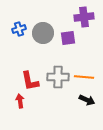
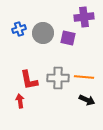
purple square: rotated 21 degrees clockwise
gray cross: moved 1 px down
red L-shape: moved 1 px left, 1 px up
